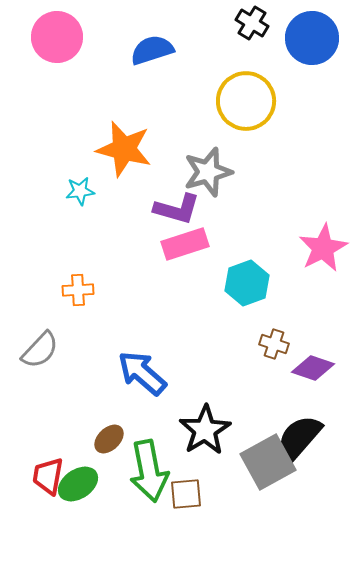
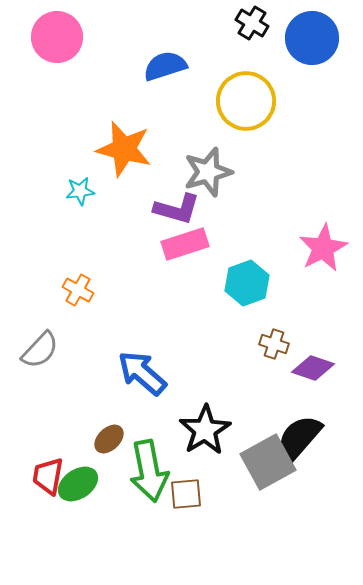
blue semicircle: moved 13 px right, 16 px down
orange cross: rotated 32 degrees clockwise
